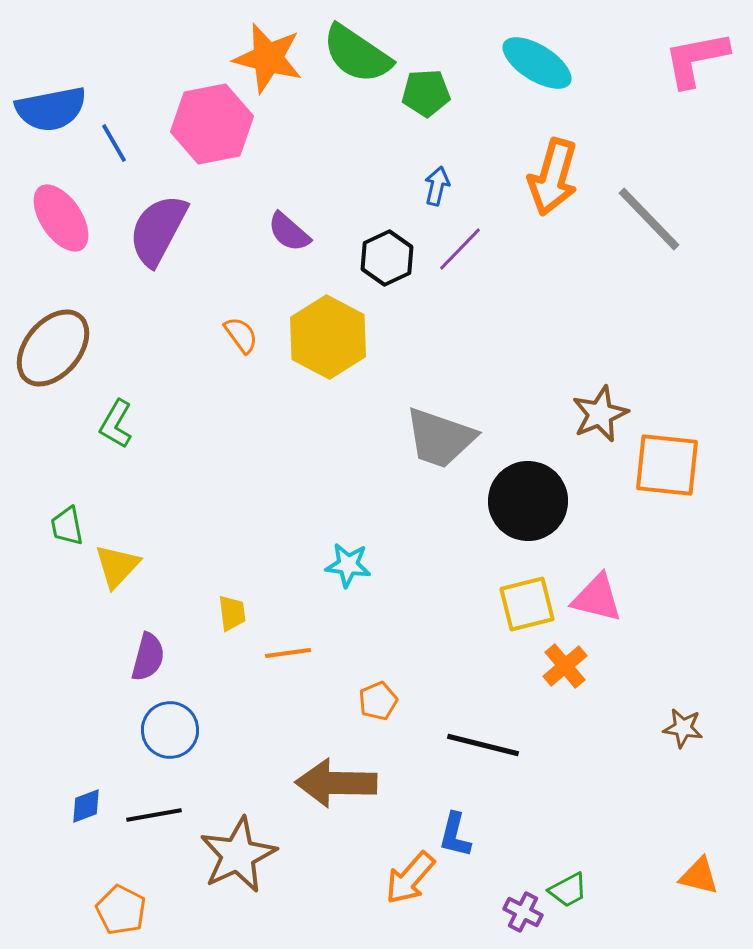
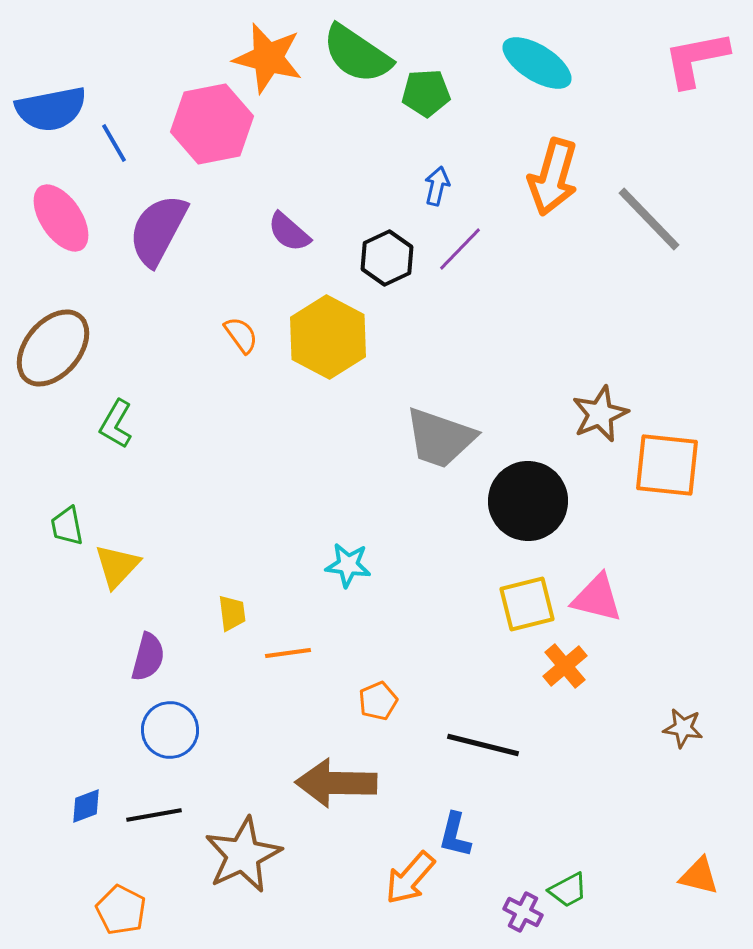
brown star at (238, 855): moved 5 px right
